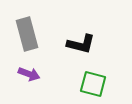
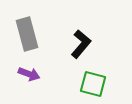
black L-shape: rotated 64 degrees counterclockwise
